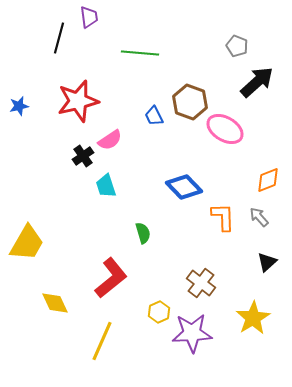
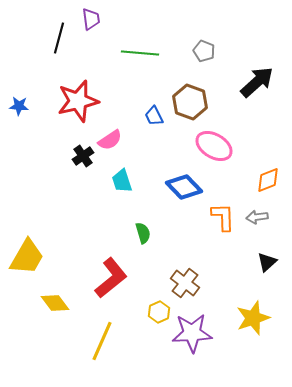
purple trapezoid: moved 2 px right, 2 px down
gray pentagon: moved 33 px left, 5 px down
blue star: rotated 18 degrees clockwise
pink ellipse: moved 11 px left, 17 px down
cyan trapezoid: moved 16 px right, 5 px up
gray arrow: moved 2 px left; rotated 55 degrees counterclockwise
yellow trapezoid: moved 14 px down
brown cross: moved 16 px left
yellow diamond: rotated 12 degrees counterclockwise
yellow star: rotated 12 degrees clockwise
